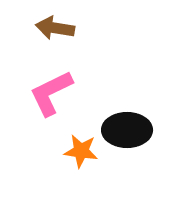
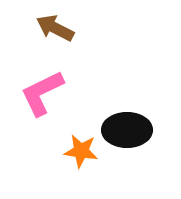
brown arrow: rotated 18 degrees clockwise
pink L-shape: moved 9 px left
